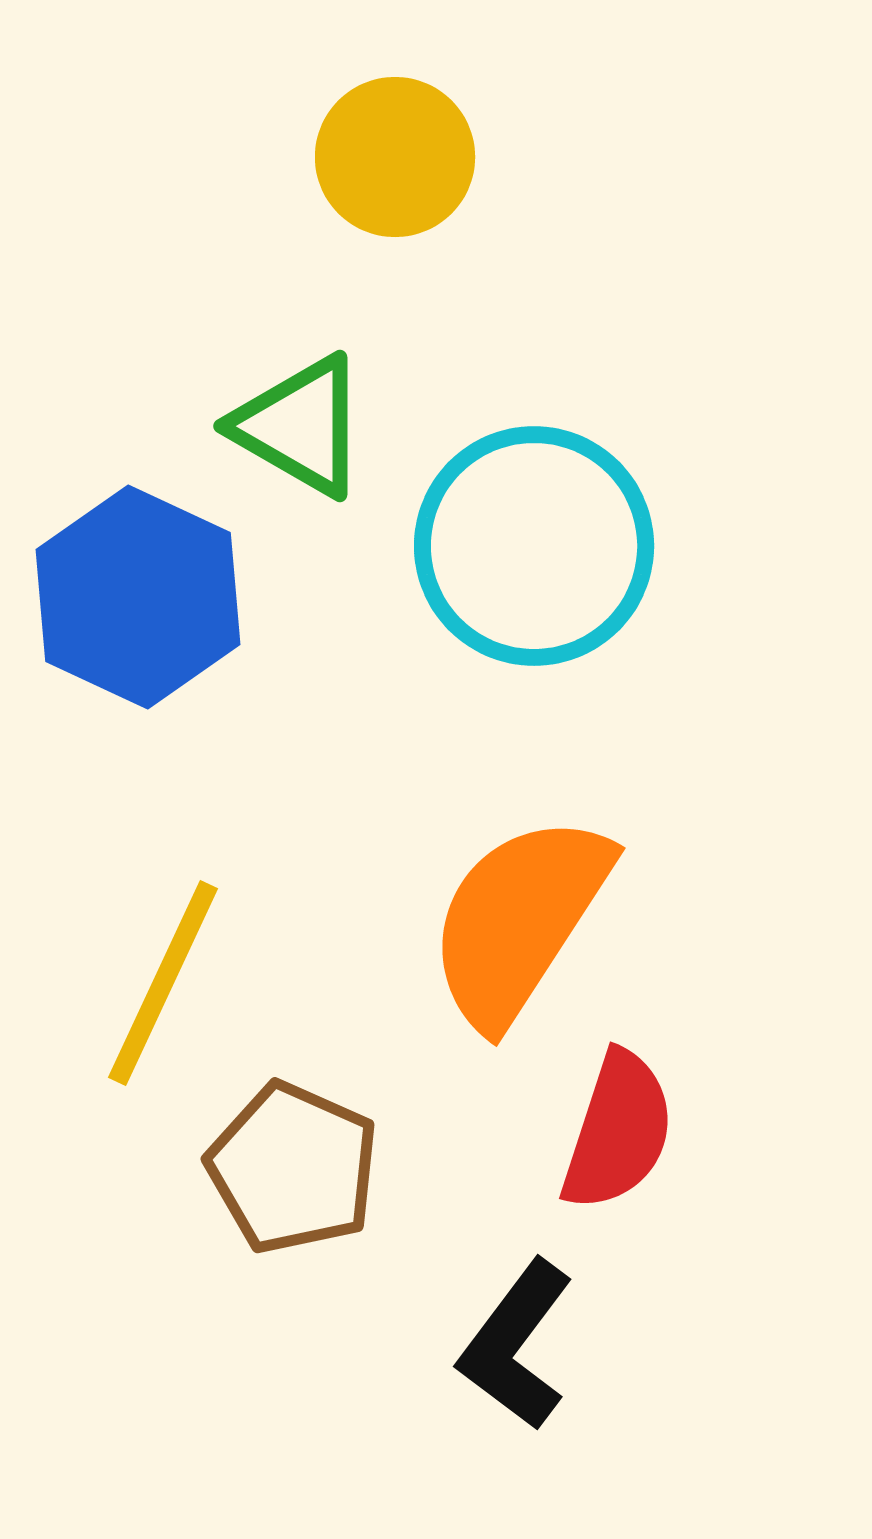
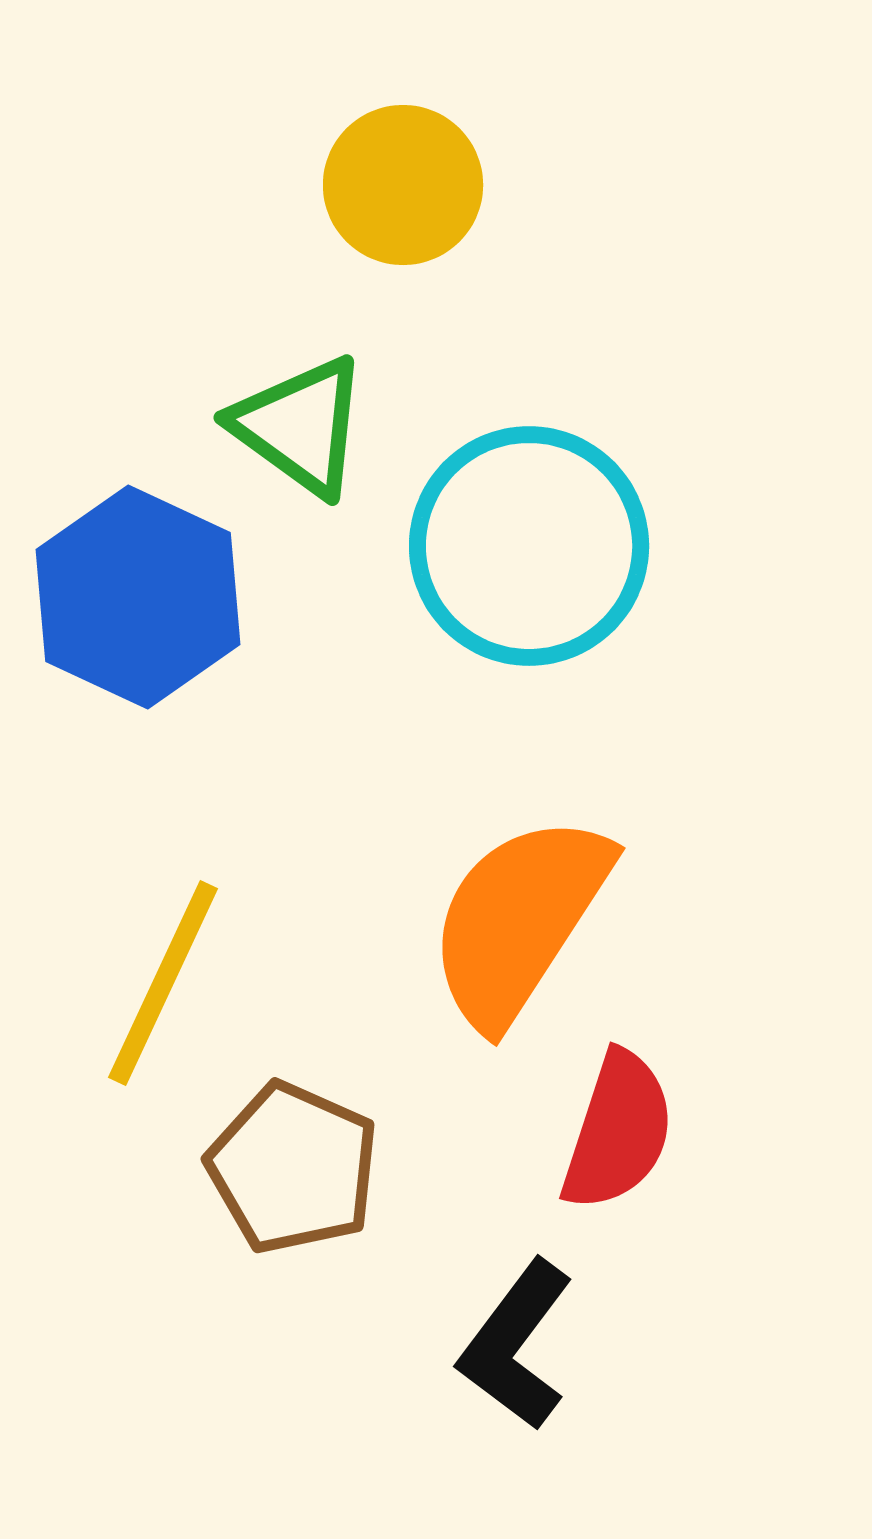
yellow circle: moved 8 px right, 28 px down
green triangle: rotated 6 degrees clockwise
cyan circle: moved 5 px left
